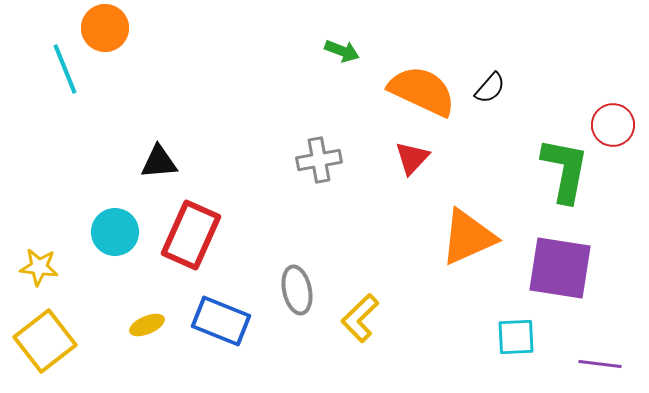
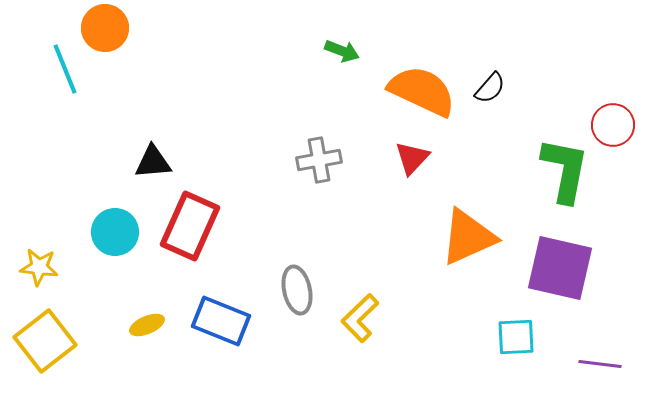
black triangle: moved 6 px left
red rectangle: moved 1 px left, 9 px up
purple square: rotated 4 degrees clockwise
